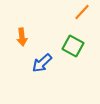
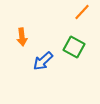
green square: moved 1 px right, 1 px down
blue arrow: moved 1 px right, 2 px up
